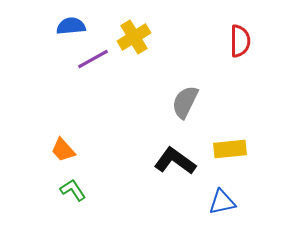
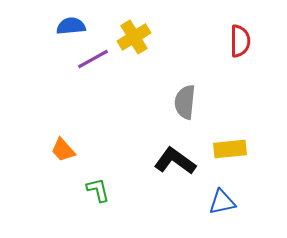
gray semicircle: rotated 20 degrees counterclockwise
green L-shape: moved 25 px right; rotated 20 degrees clockwise
